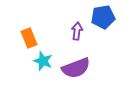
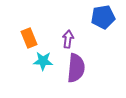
purple arrow: moved 9 px left, 8 px down
cyan star: rotated 18 degrees counterclockwise
purple semicircle: rotated 64 degrees counterclockwise
